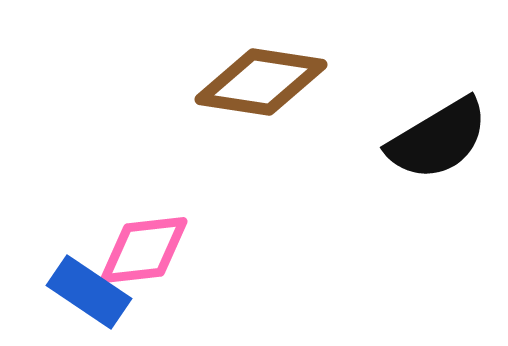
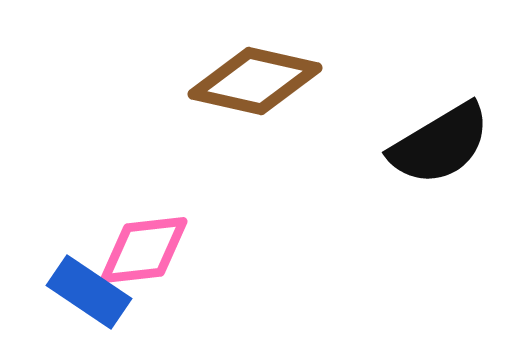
brown diamond: moved 6 px left, 1 px up; rotated 4 degrees clockwise
black semicircle: moved 2 px right, 5 px down
